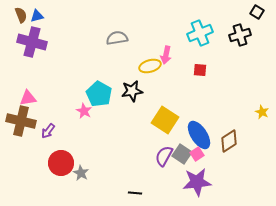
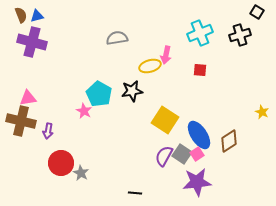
purple arrow: rotated 28 degrees counterclockwise
